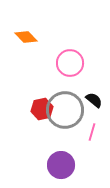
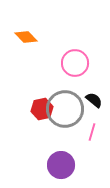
pink circle: moved 5 px right
gray circle: moved 1 px up
